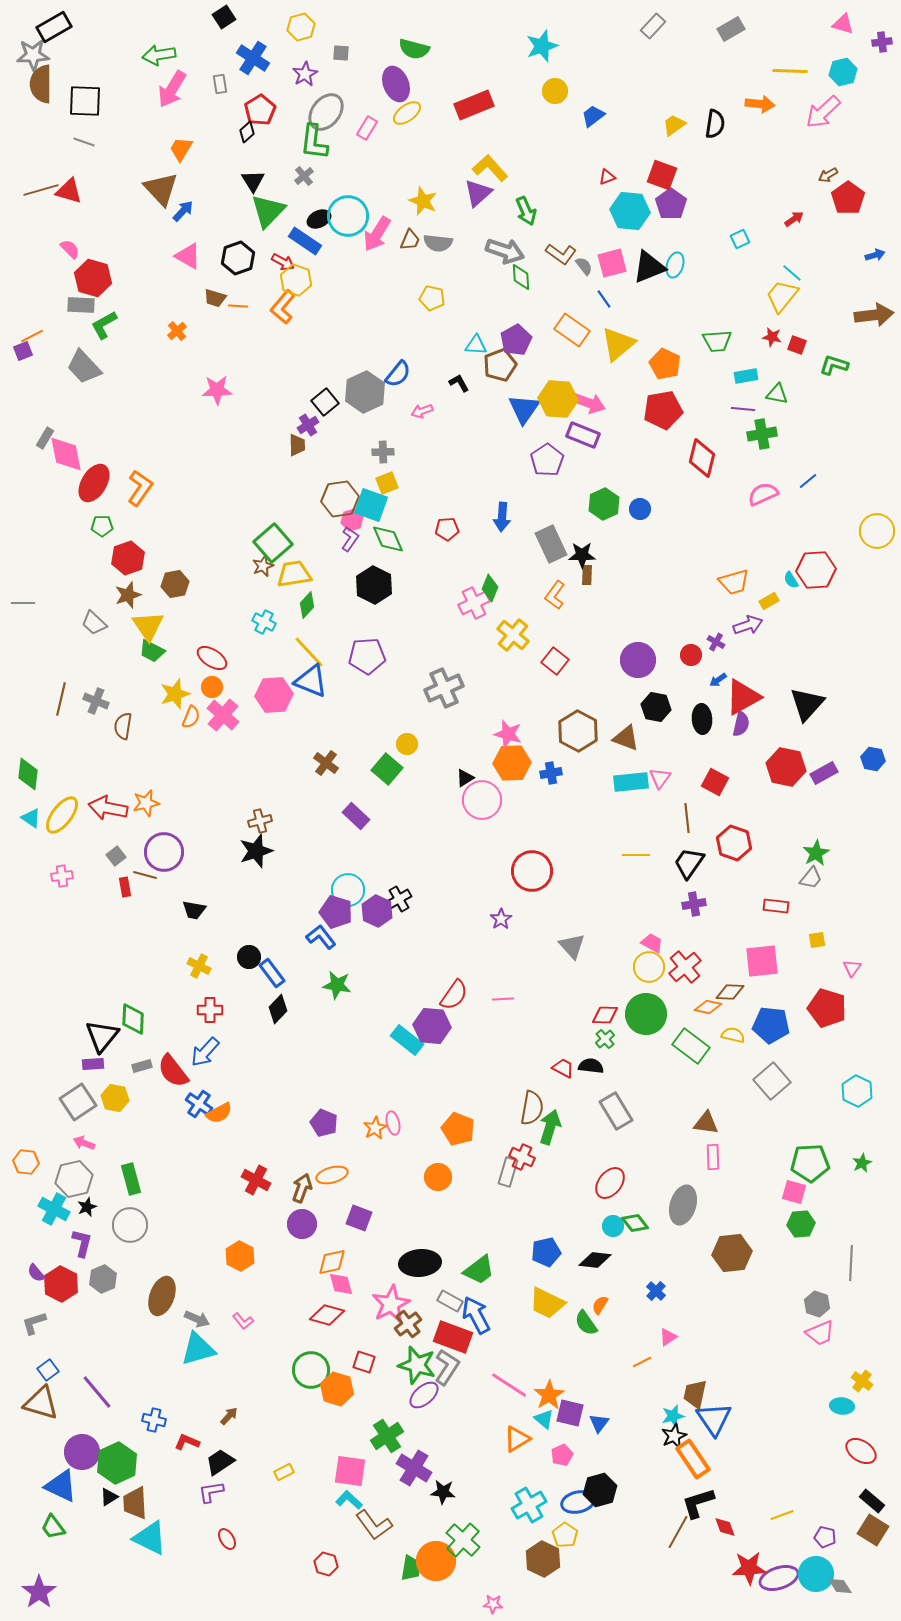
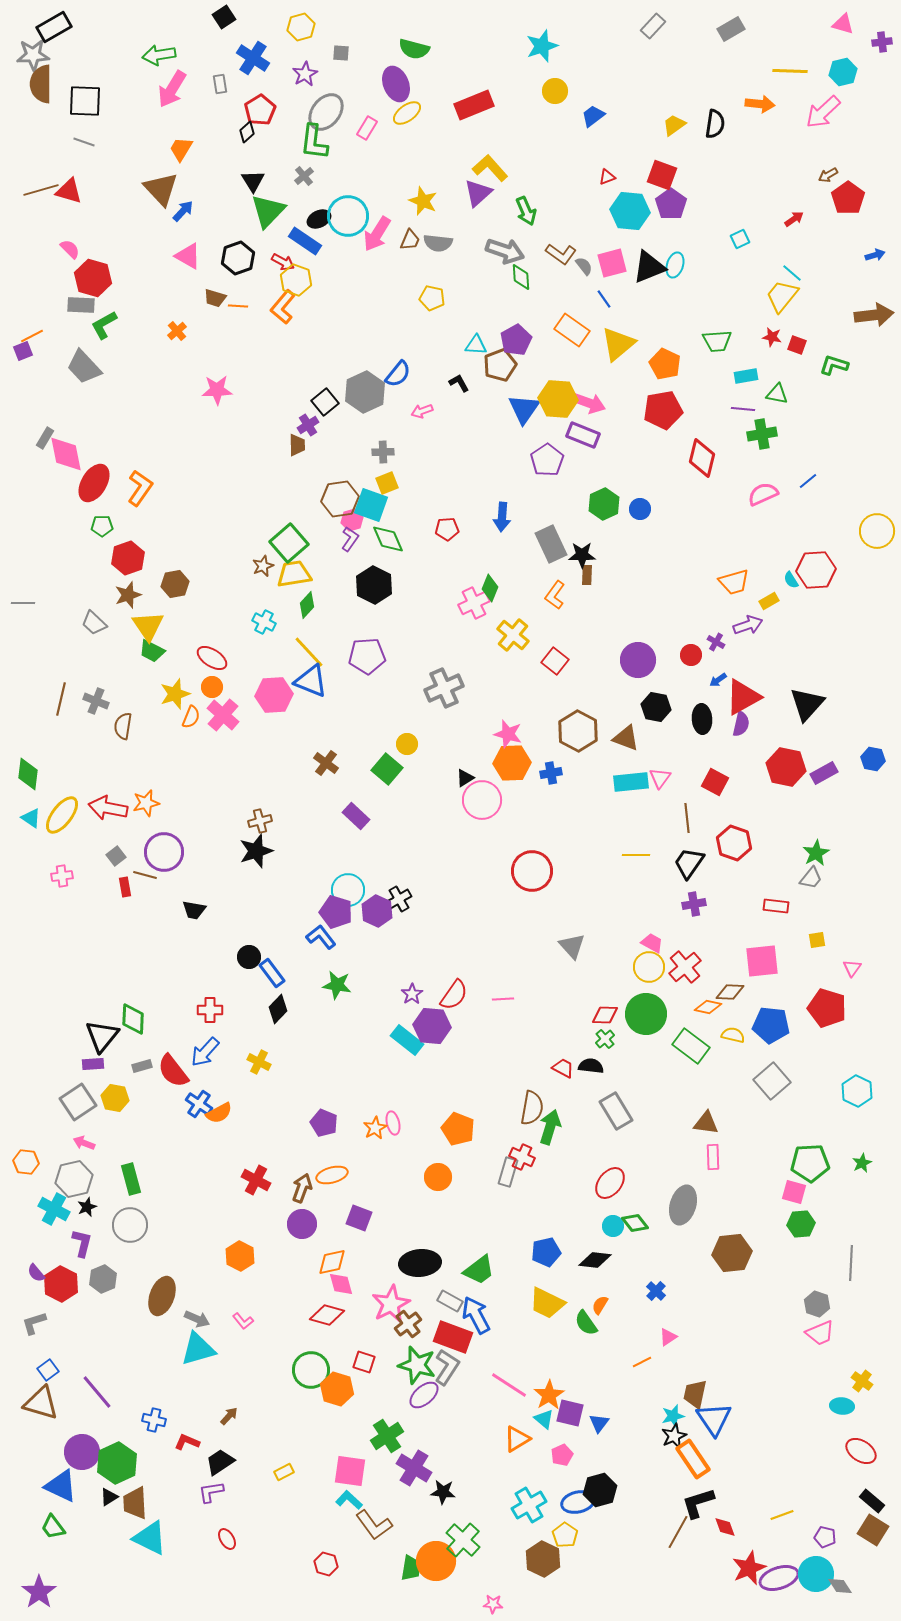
green square at (273, 543): moved 16 px right
purple star at (501, 919): moved 89 px left, 75 px down
yellow cross at (199, 966): moved 60 px right, 96 px down
red star at (749, 1568): rotated 20 degrees counterclockwise
